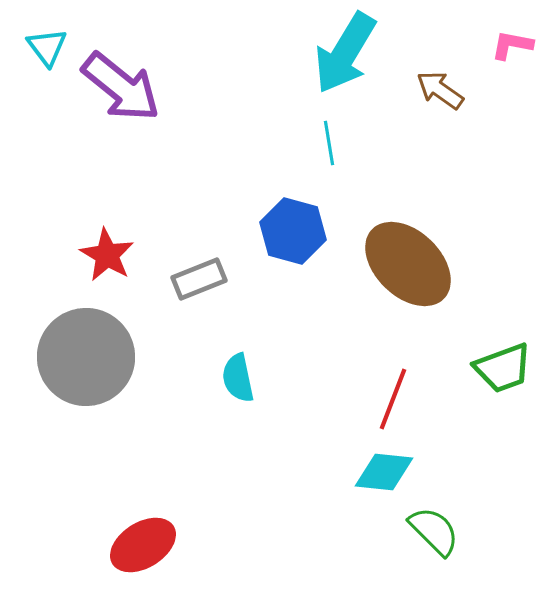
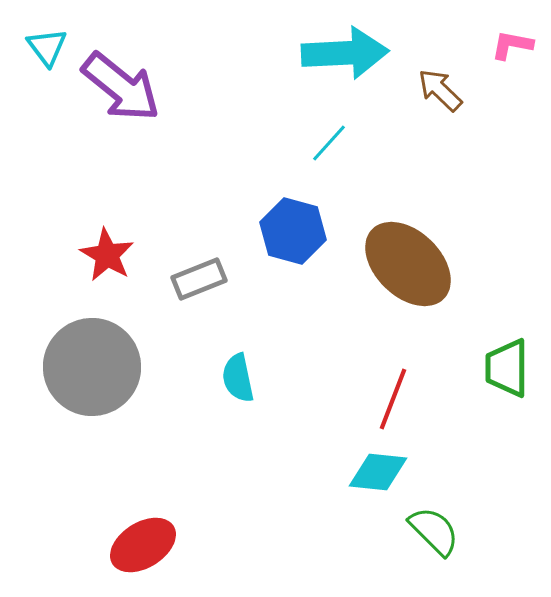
cyan arrow: rotated 124 degrees counterclockwise
brown arrow: rotated 9 degrees clockwise
cyan line: rotated 51 degrees clockwise
gray circle: moved 6 px right, 10 px down
green trapezoid: moved 4 px right; rotated 110 degrees clockwise
cyan diamond: moved 6 px left
